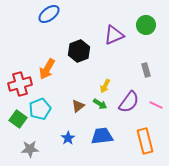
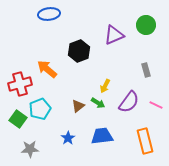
blue ellipse: rotated 30 degrees clockwise
orange arrow: rotated 100 degrees clockwise
green arrow: moved 2 px left, 1 px up
